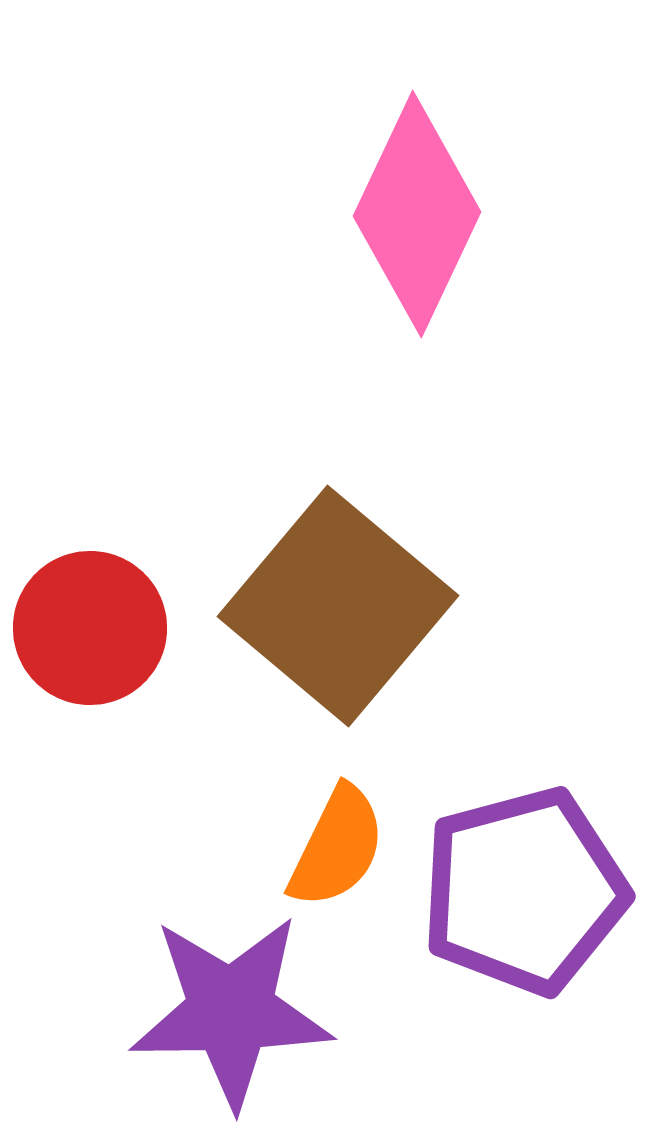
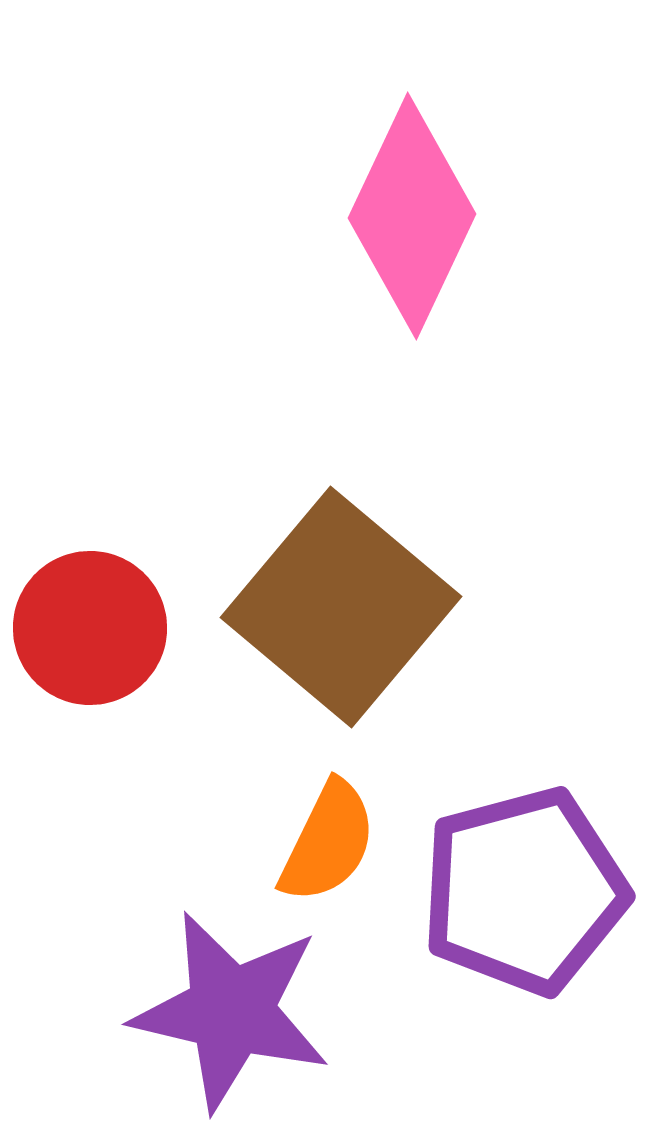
pink diamond: moved 5 px left, 2 px down
brown square: moved 3 px right, 1 px down
orange semicircle: moved 9 px left, 5 px up
purple star: rotated 14 degrees clockwise
